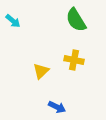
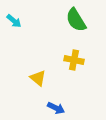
cyan arrow: moved 1 px right
yellow triangle: moved 3 px left, 7 px down; rotated 36 degrees counterclockwise
blue arrow: moved 1 px left, 1 px down
